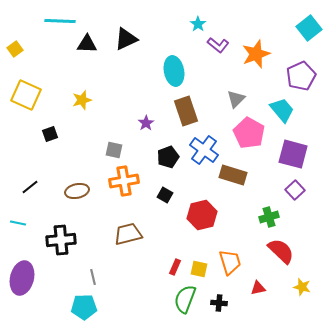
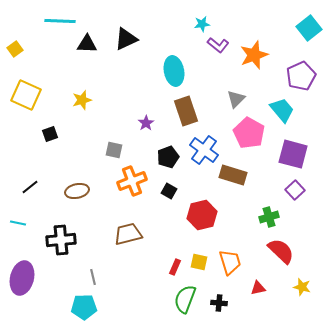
cyan star at (198, 24): moved 4 px right; rotated 28 degrees clockwise
orange star at (256, 54): moved 2 px left, 1 px down
orange cross at (124, 181): moved 8 px right; rotated 12 degrees counterclockwise
black square at (165, 195): moved 4 px right, 4 px up
yellow square at (199, 269): moved 7 px up
